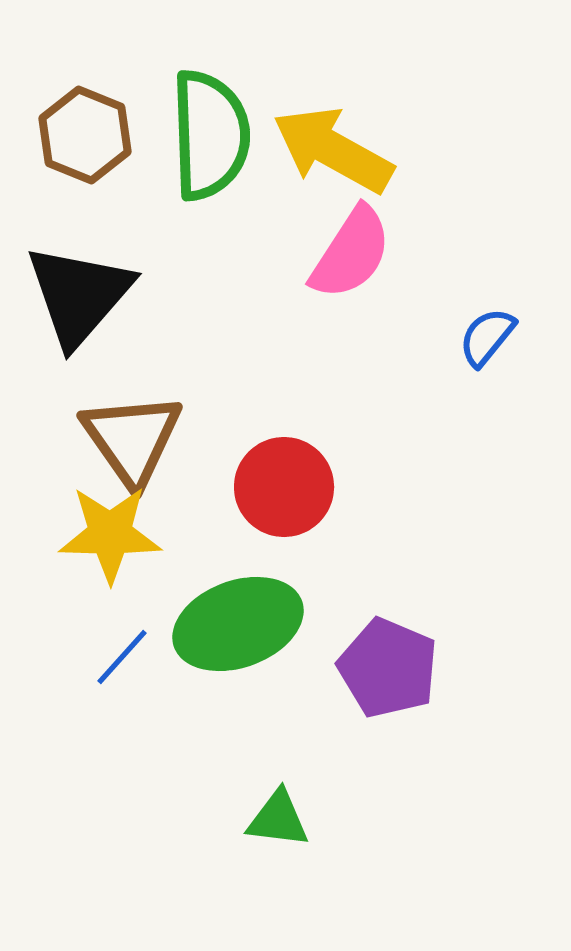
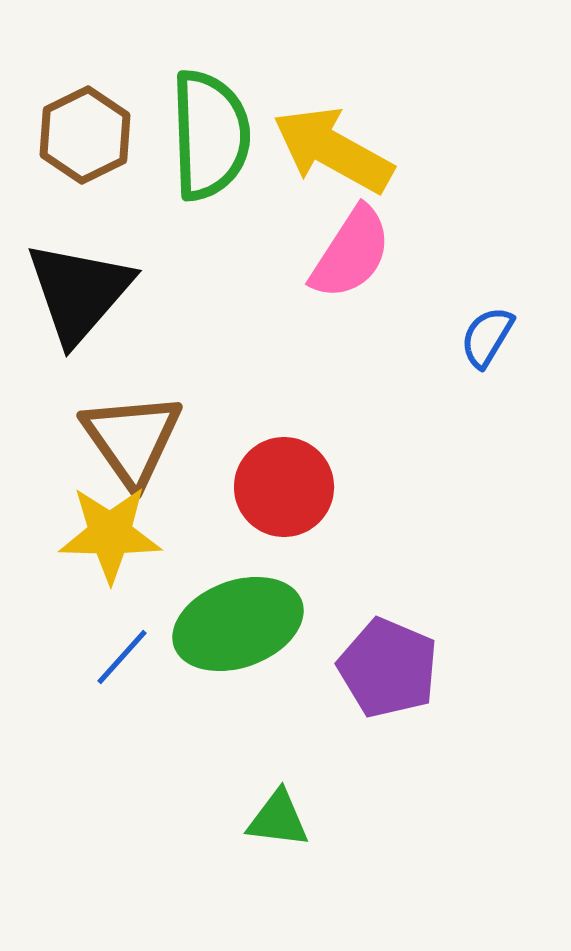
brown hexagon: rotated 12 degrees clockwise
black triangle: moved 3 px up
blue semicircle: rotated 8 degrees counterclockwise
